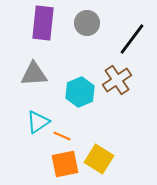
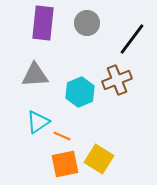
gray triangle: moved 1 px right, 1 px down
brown cross: rotated 12 degrees clockwise
